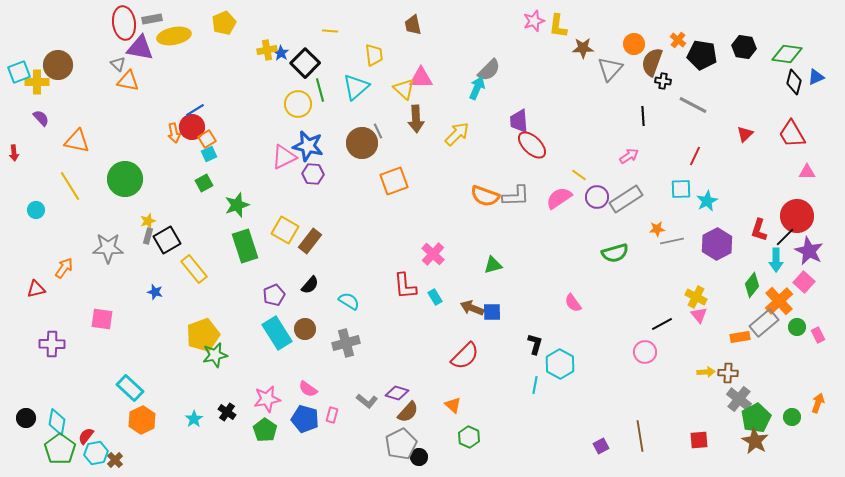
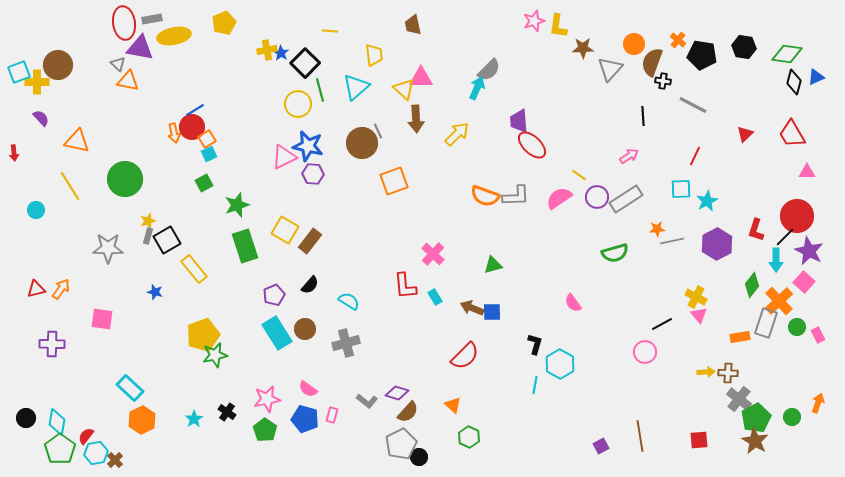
red L-shape at (759, 230): moved 3 px left
orange arrow at (64, 268): moved 3 px left, 21 px down
gray rectangle at (764, 323): moved 2 px right; rotated 32 degrees counterclockwise
